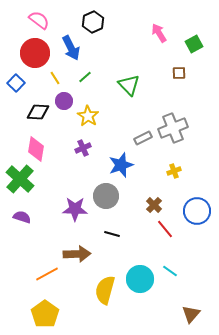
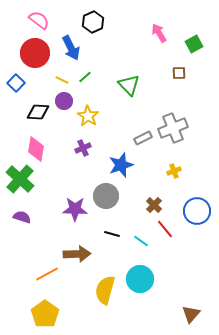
yellow line: moved 7 px right, 2 px down; rotated 32 degrees counterclockwise
cyan line: moved 29 px left, 30 px up
